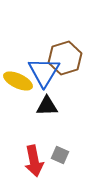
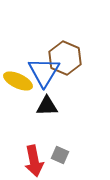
brown hexagon: rotated 20 degrees counterclockwise
